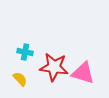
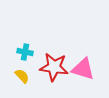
pink triangle: moved 4 px up
yellow semicircle: moved 2 px right, 3 px up
